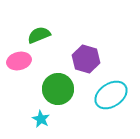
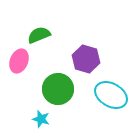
pink ellipse: rotated 55 degrees counterclockwise
cyan ellipse: rotated 64 degrees clockwise
cyan star: rotated 12 degrees counterclockwise
